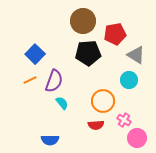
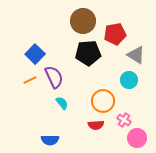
purple semicircle: moved 4 px up; rotated 45 degrees counterclockwise
